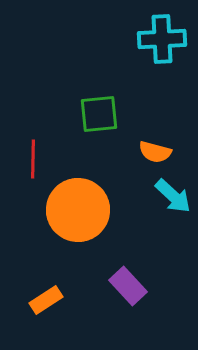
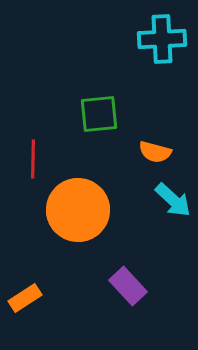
cyan arrow: moved 4 px down
orange rectangle: moved 21 px left, 2 px up
